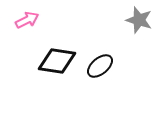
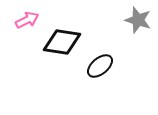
gray star: moved 1 px left
black diamond: moved 5 px right, 19 px up
